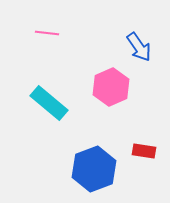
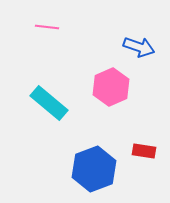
pink line: moved 6 px up
blue arrow: rotated 36 degrees counterclockwise
